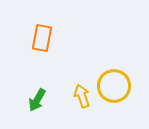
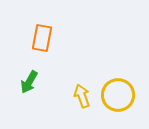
yellow circle: moved 4 px right, 9 px down
green arrow: moved 8 px left, 18 px up
